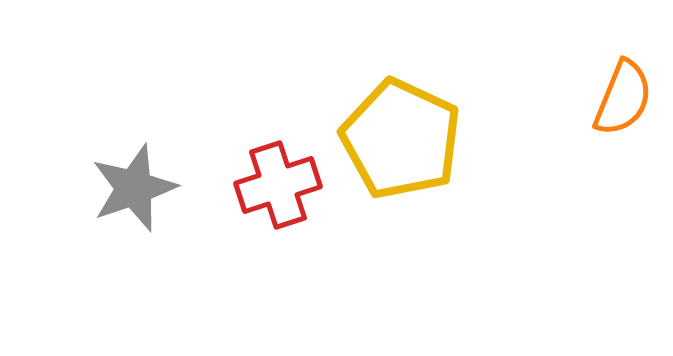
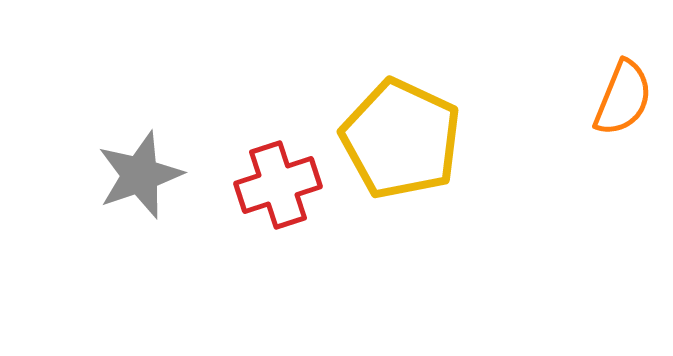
gray star: moved 6 px right, 13 px up
